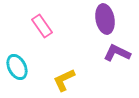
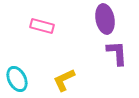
pink rectangle: rotated 40 degrees counterclockwise
purple L-shape: rotated 60 degrees clockwise
cyan ellipse: moved 12 px down
